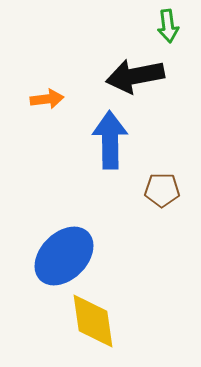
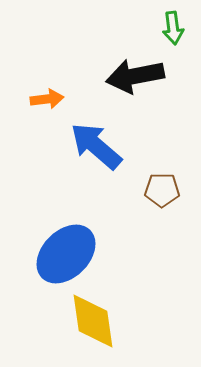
green arrow: moved 5 px right, 2 px down
blue arrow: moved 14 px left, 6 px down; rotated 48 degrees counterclockwise
blue ellipse: moved 2 px right, 2 px up
